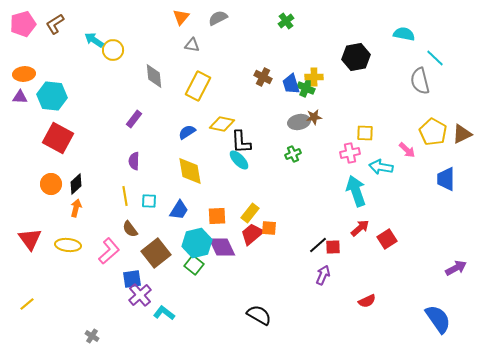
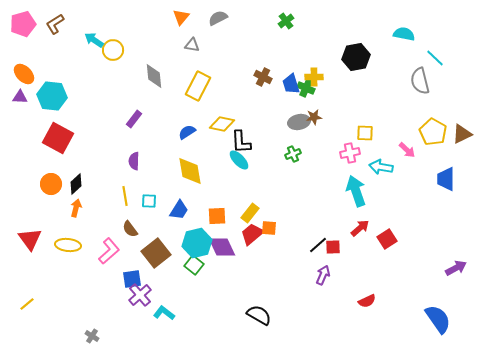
orange ellipse at (24, 74): rotated 50 degrees clockwise
